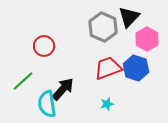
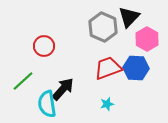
blue hexagon: rotated 15 degrees counterclockwise
